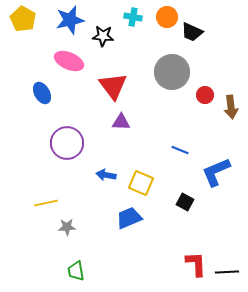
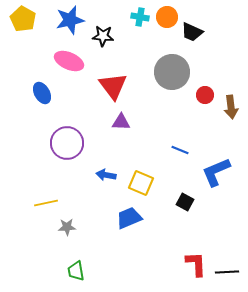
cyan cross: moved 7 px right
